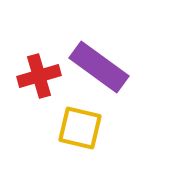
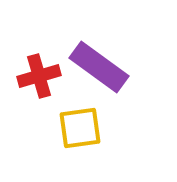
yellow square: rotated 21 degrees counterclockwise
